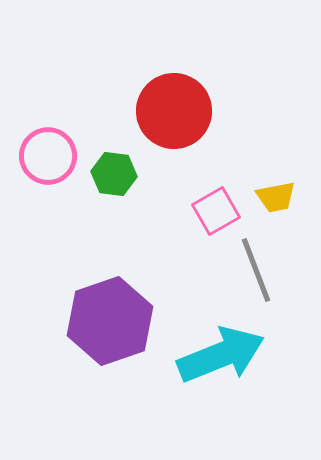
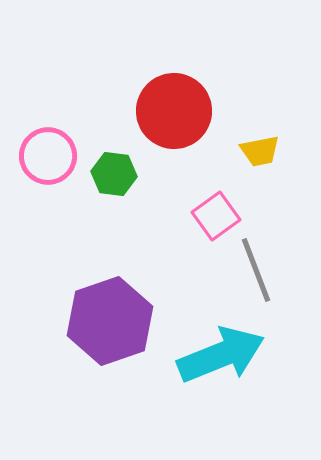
yellow trapezoid: moved 16 px left, 46 px up
pink square: moved 5 px down; rotated 6 degrees counterclockwise
